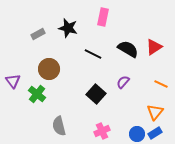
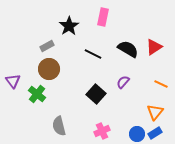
black star: moved 1 px right, 2 px up; rotated 24 degrees clockwise
gray rectangle: moved 9 px right, 12 px down
